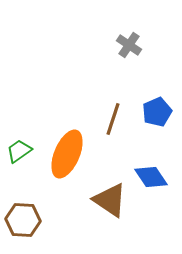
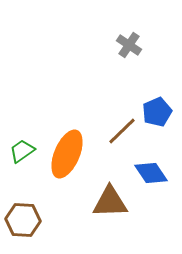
brown line: moved 9 px right, 12 px down; rotated 28 degrees clockwise
green trapezoid: moved 3 px right
blue diamond: moved 4 px up
brown triangle: moved 2 px down; rotated 36 degrees counterclockwise
